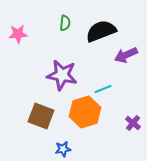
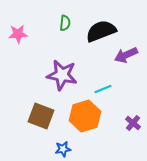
orange hexagon: moved 4 px down
